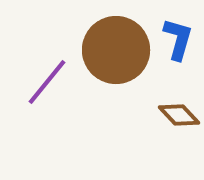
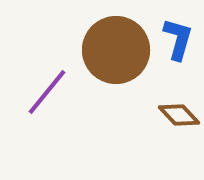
purple line: moved 10 px down
